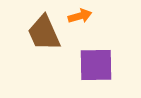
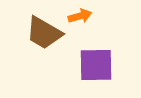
brown trapezoid: rotated 36 degrees counterclockwise
